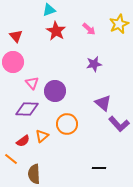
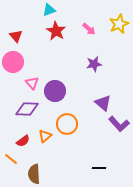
orange triangle: moved 3 px right
